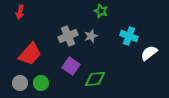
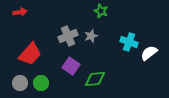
red arrow: rotated 112 degrees counterclockwise
cyan cross: moved 6 px down
